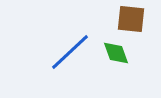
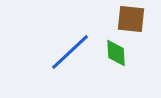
green diamond: rotated 16 degrees clockwise
